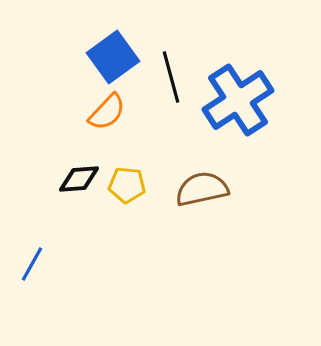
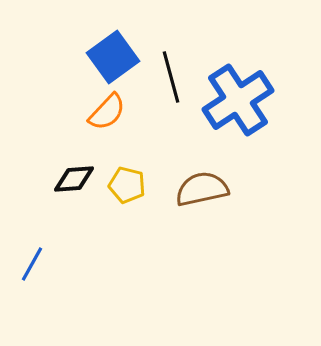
black diamond: moved 5 px left
yellow pentagon: rotated 9 degrees clockwise
